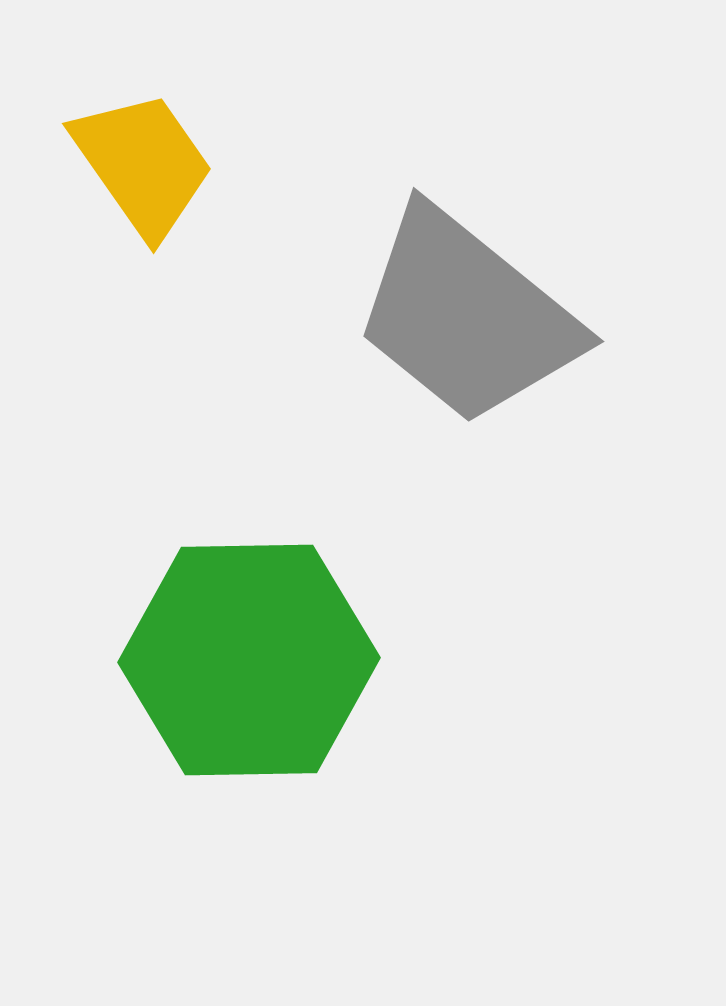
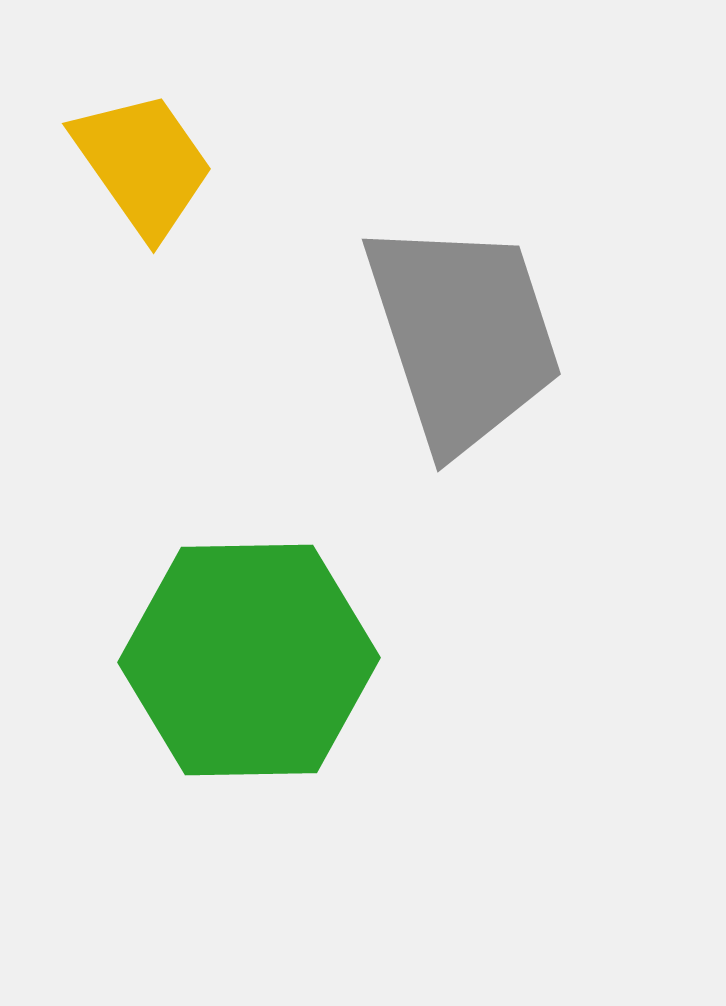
gray trapezoid: moved 4 px left, 19 px down; rotated 147 degrees counterclockwise
